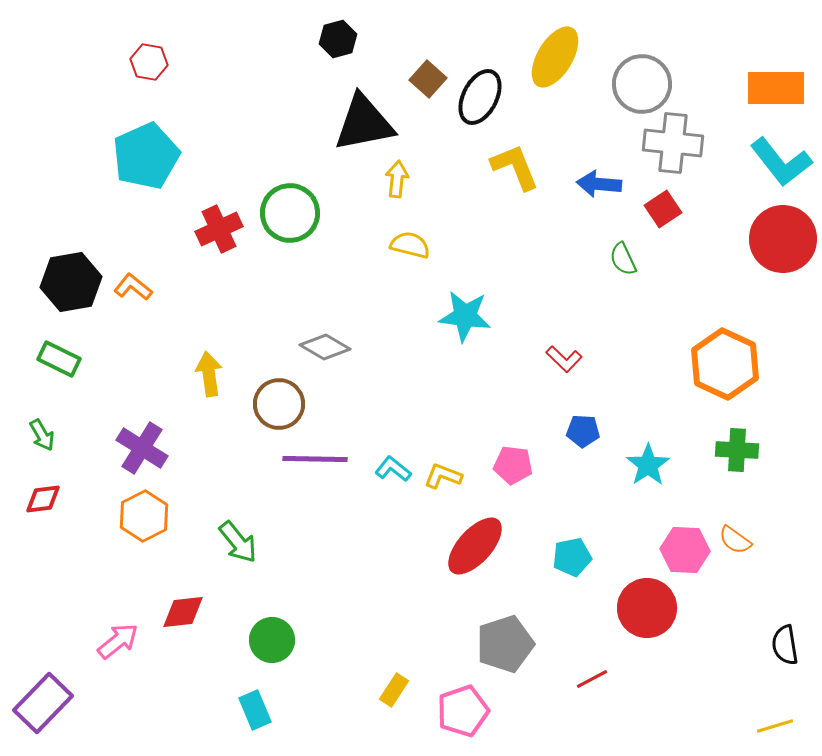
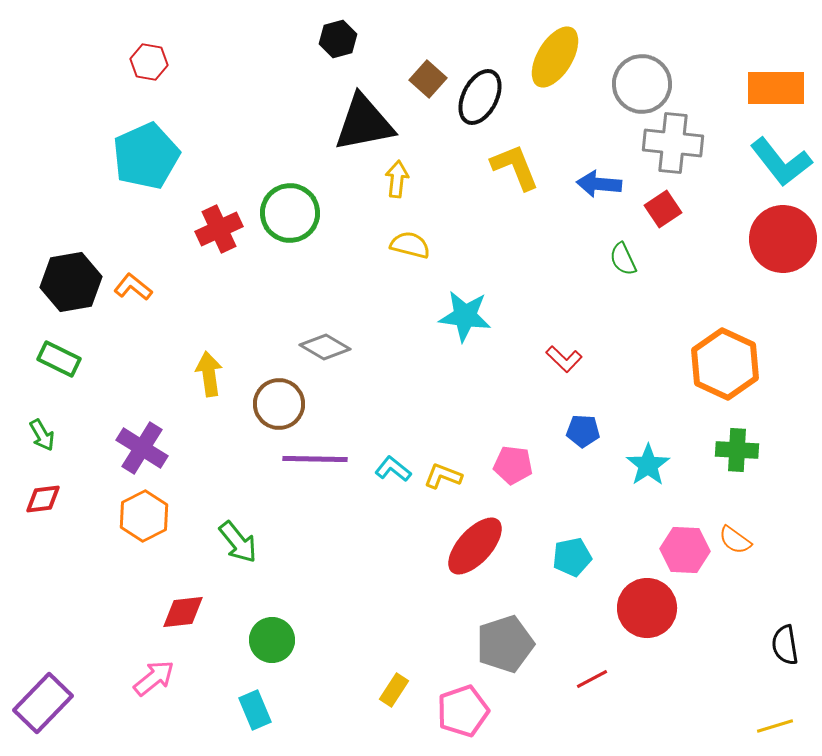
pink arrow at (118, 641): moved 36 px right, 37 px down
